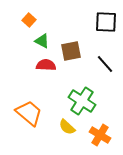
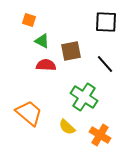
orange square: rotated 24 degrees counterclockwise
green cross: moved 2 px right, 4 px up
